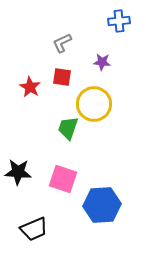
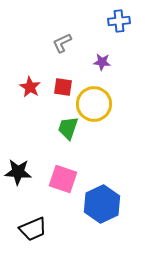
red square: moved 1 px right, 10 px down
blue hexagon: moved 1 px up; rotated 21 degrees counterclockwise
black trapezoid: moved 1 px left
